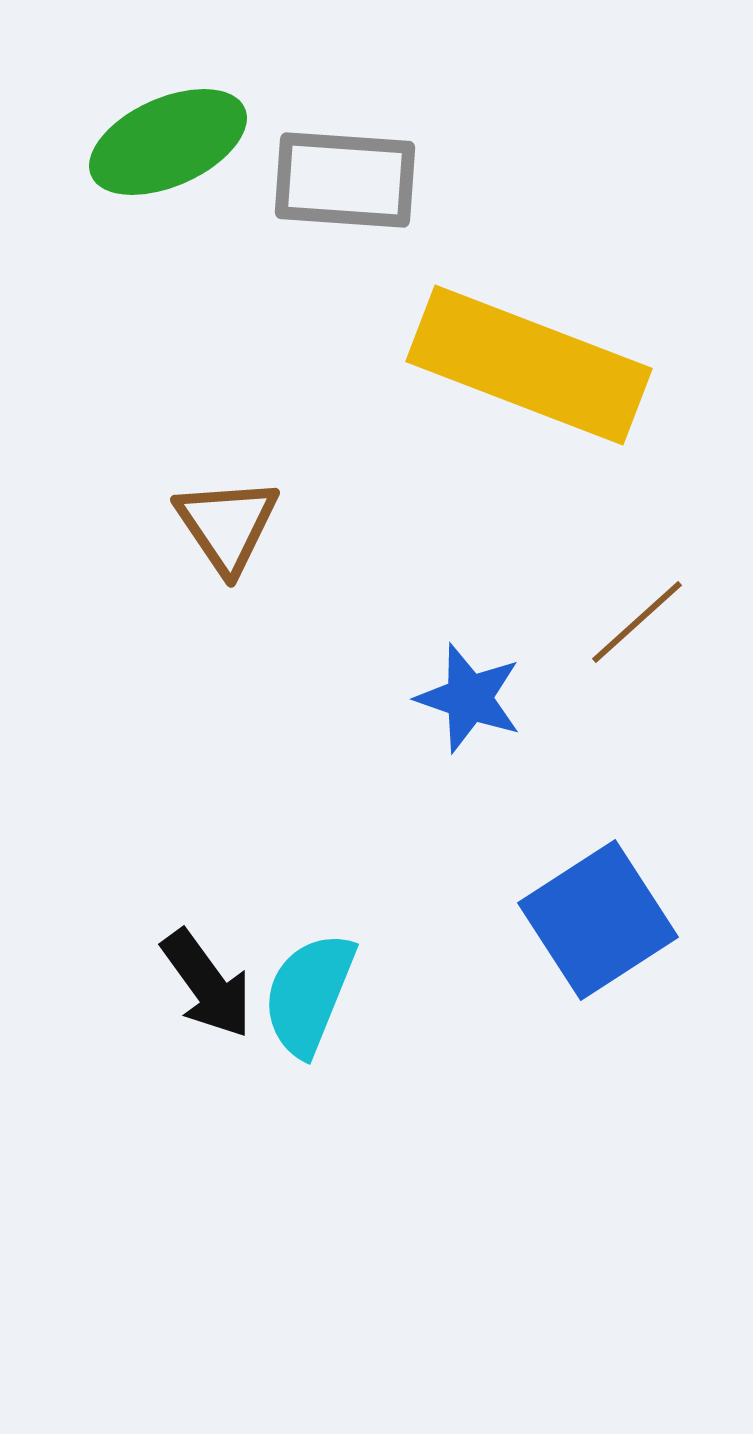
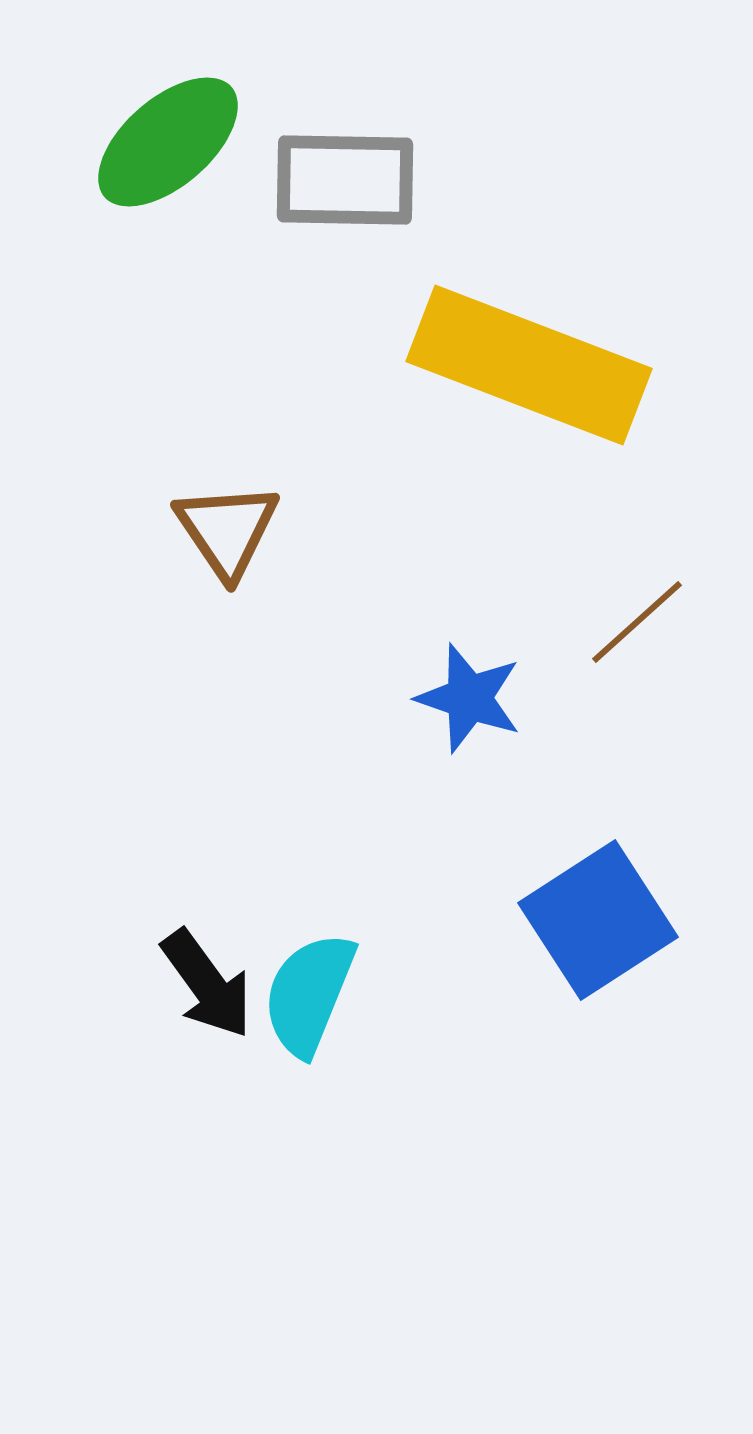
green ellipse: rotated 17 degrees counterclockwise
gray rectangle: rotated 3 degrees counterclockwise
brown triangle: moved 5 px down
